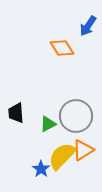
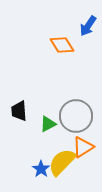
orange diamond: moved 3 px up
black trapezoid: moved 3 px right, 2 px up
orange triangle: moved 3 px up
yellow semicircle: moved 6 px down
